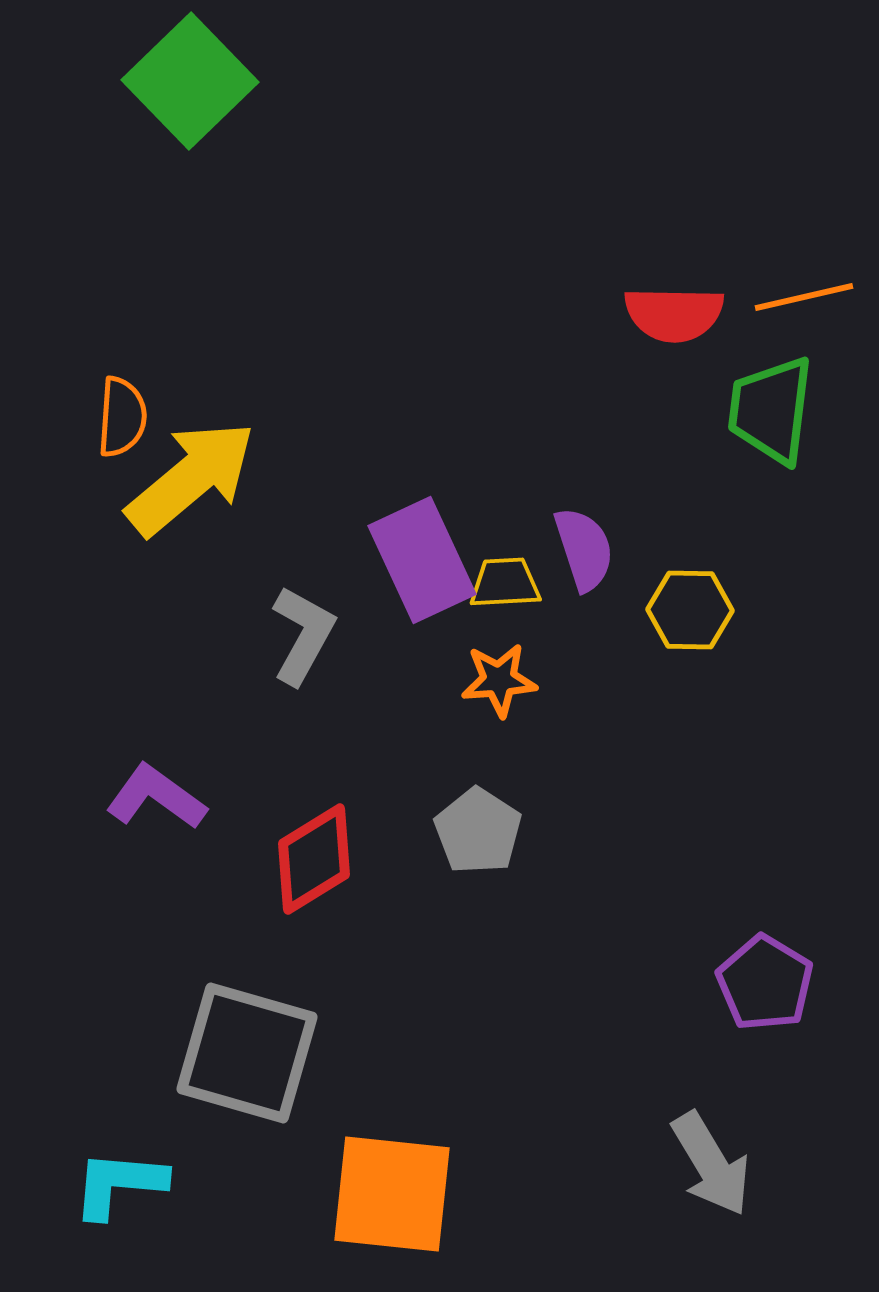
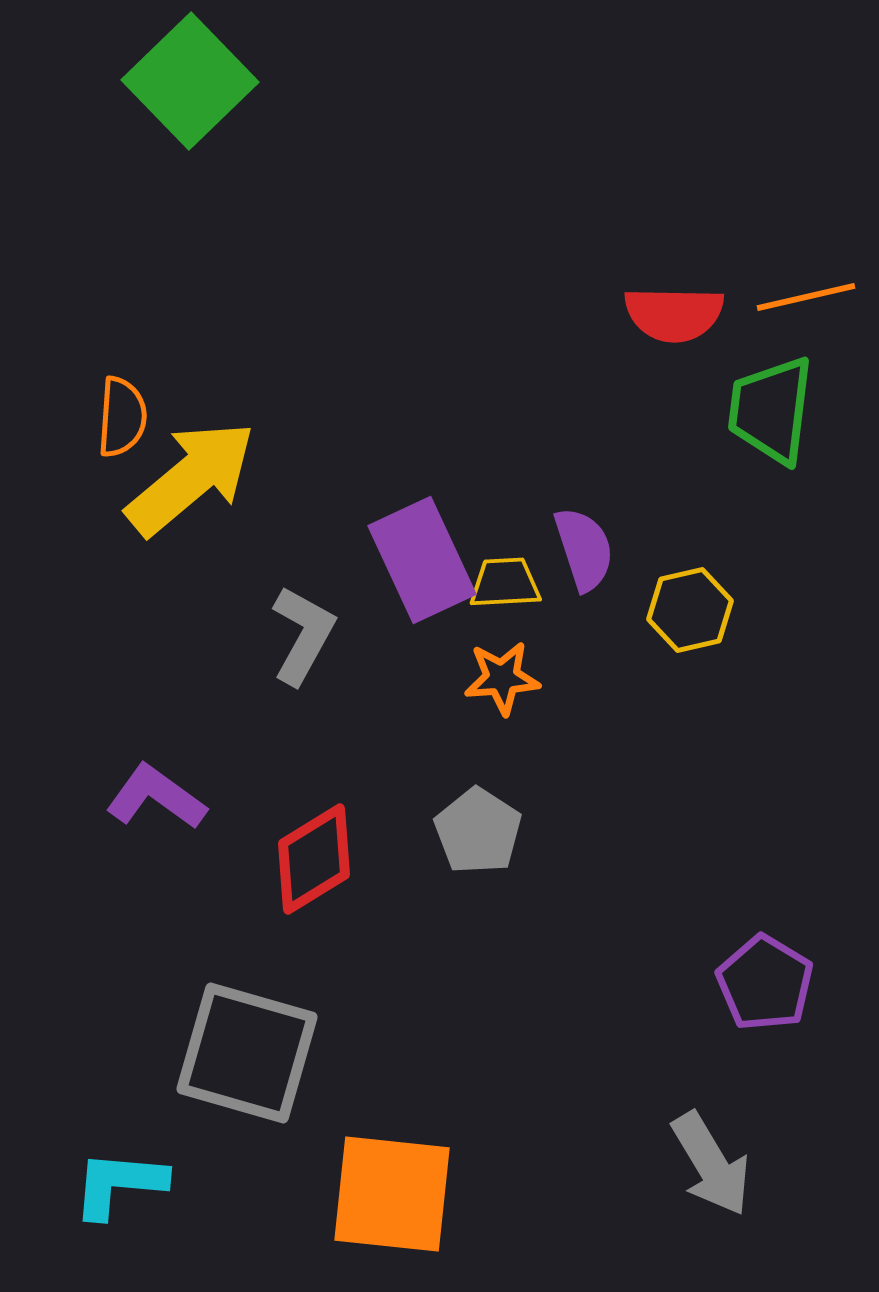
orange line: moved 2 px right
yellow hexagon: rotated 14 degrees counterclockwise
orange star: moved 3 px right, 2 px up
